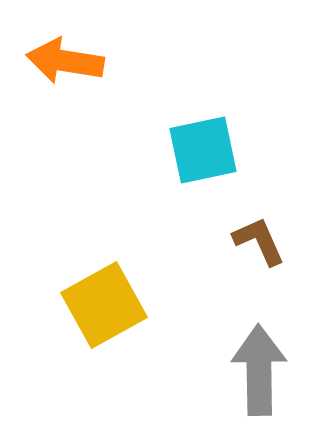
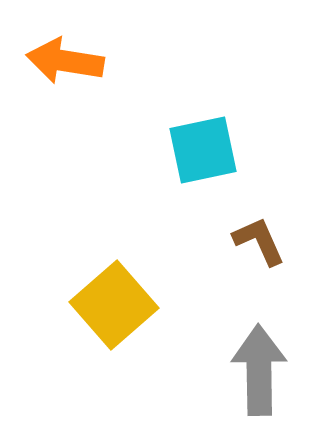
yellow square: moved 10 px right; rotated 12 degrees counterclockwise
